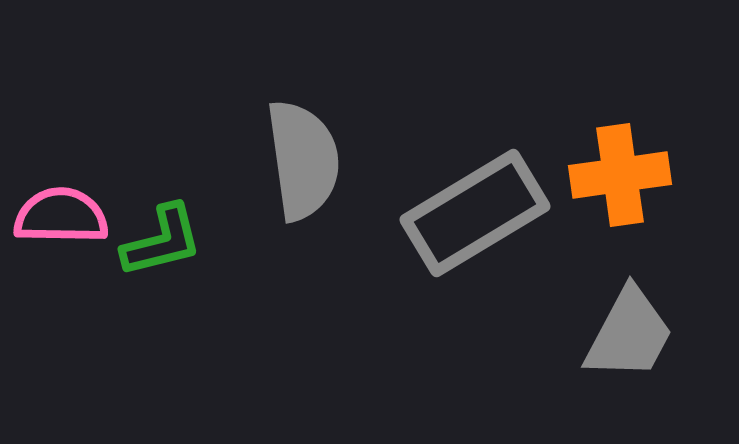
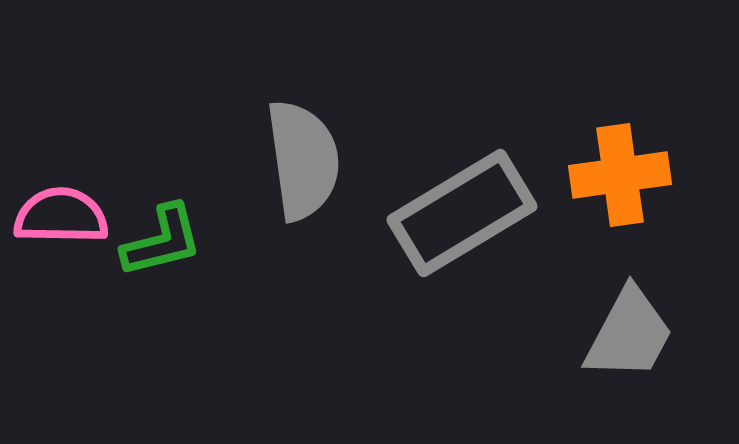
gray rectangle: moved 13 px left
